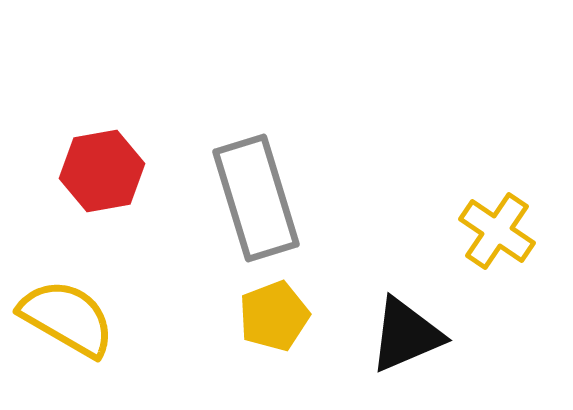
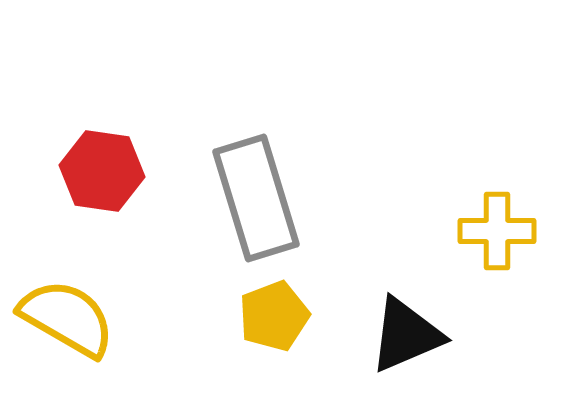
red hexagon: rotated 18 degrees clockwise
yellow cross: rotated 34 degrees counterclockwise
